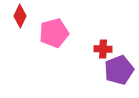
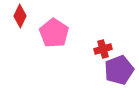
pink pentagon: rotated 24 degrees counterclockwise
red cross: rotated 18 degrees counterclockwise
